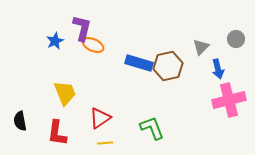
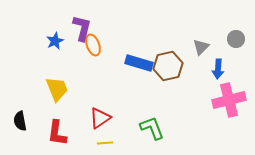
orange ellipse: rotated 45 degrees clockwise
blue arrow: rotated 18 degrees clockwise
yellow trapezoid: moved 8 px left, 4 px up
